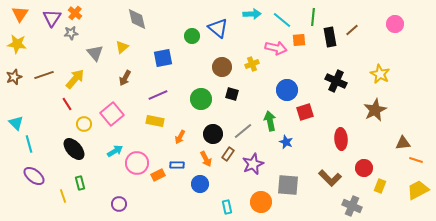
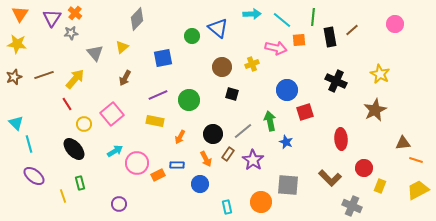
gray diamond at (137, 19): rotated 55 degrees clockwise
green circle at (201, 99): moved 12 px left, 1 px down
purple star at (253, 164): moved 4 px up; rotated 15 degrees counterclockwise
